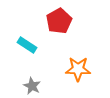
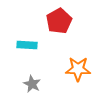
cyan rectangle: rotated 30 degrees counterclockwise
gray star: moved 2 px up
